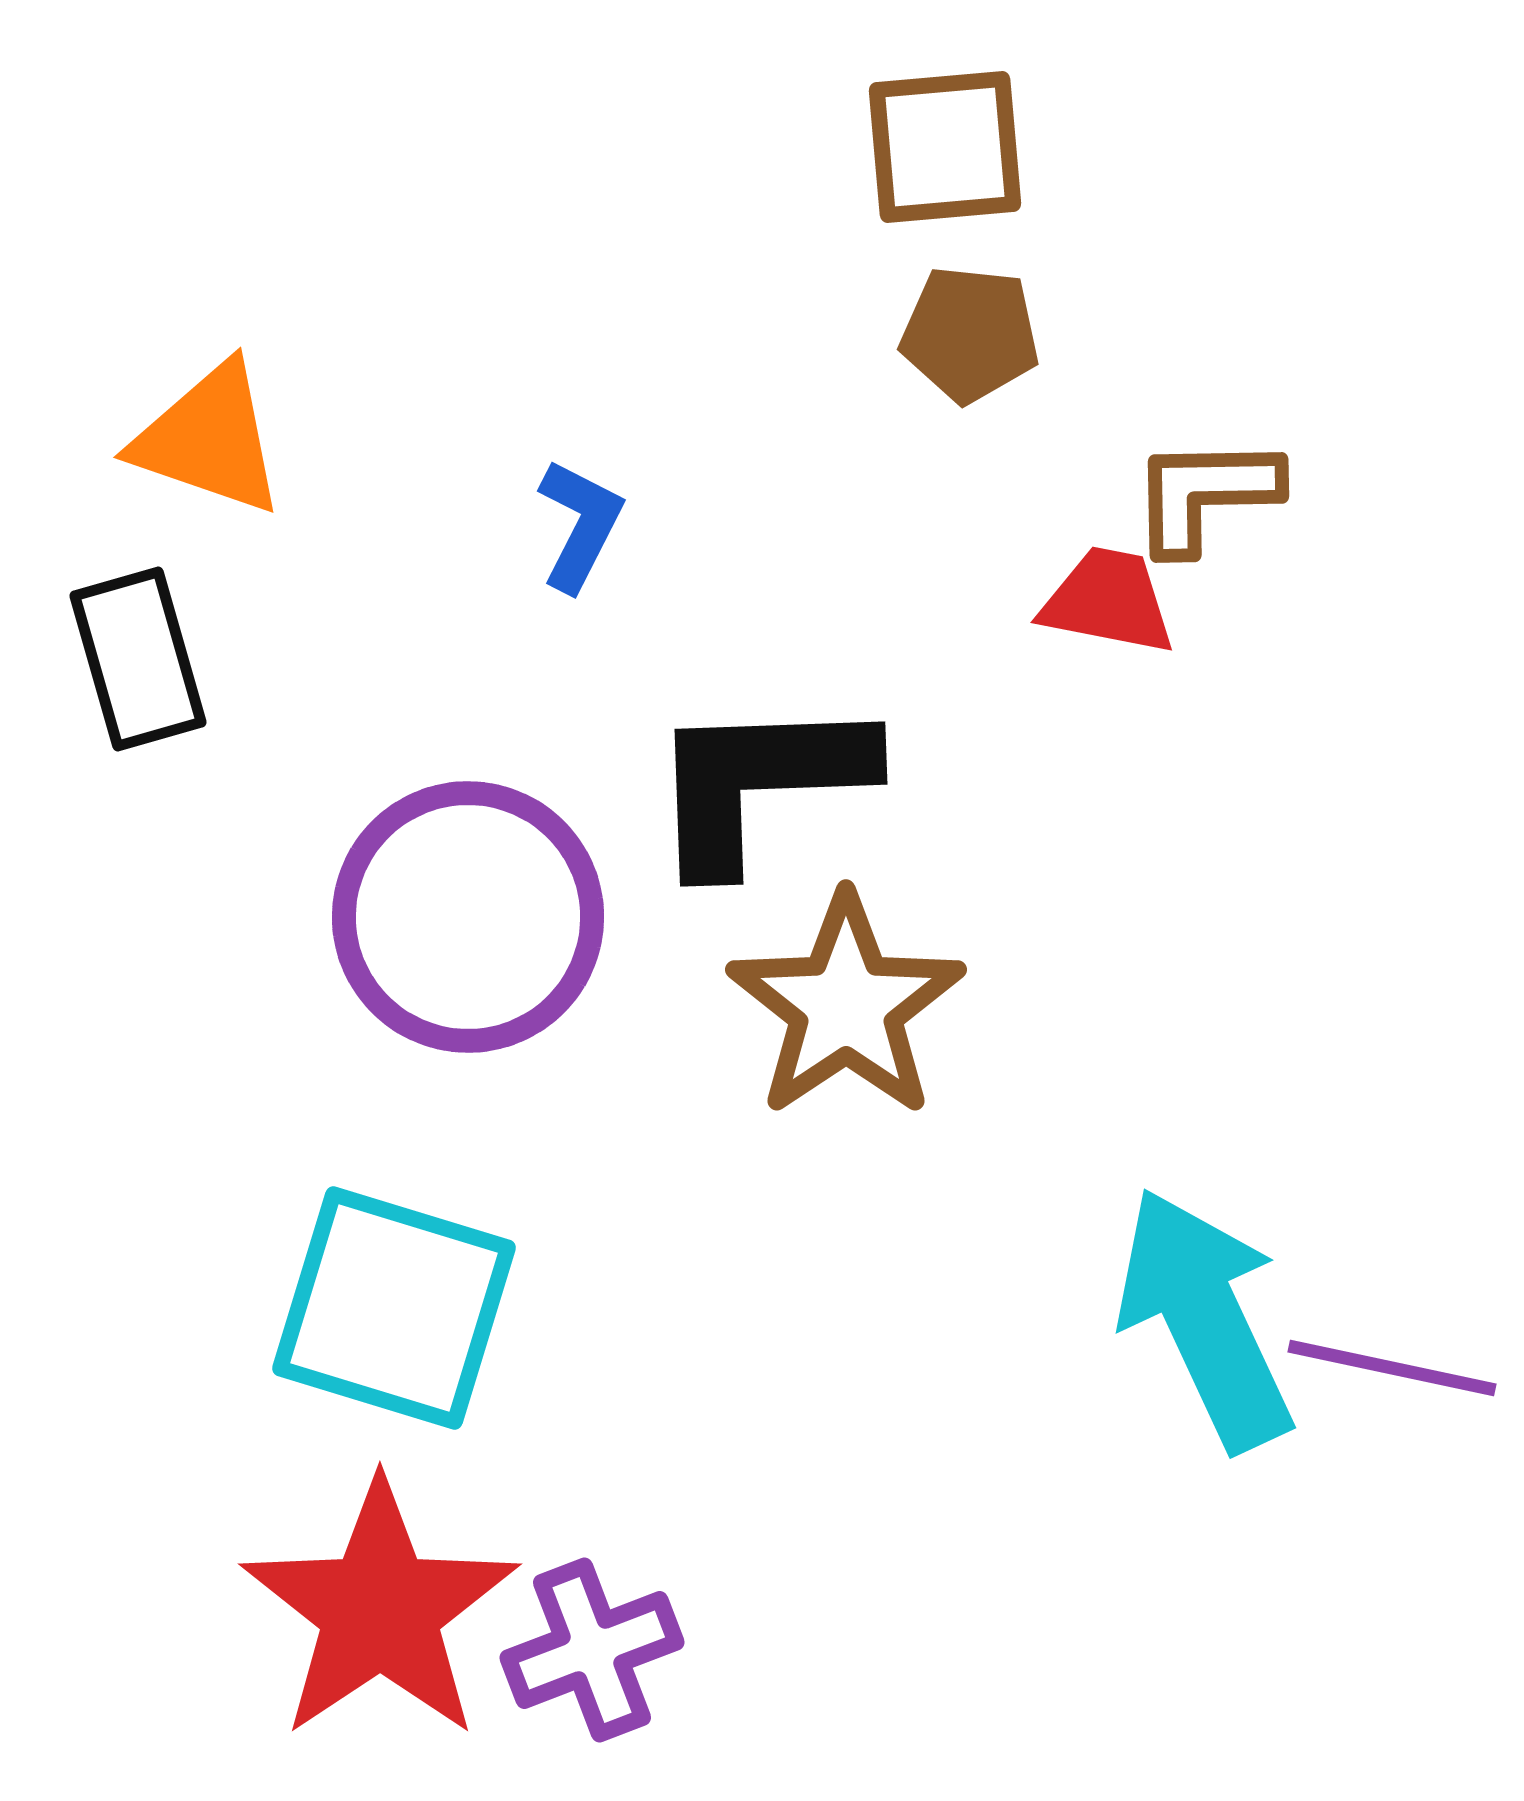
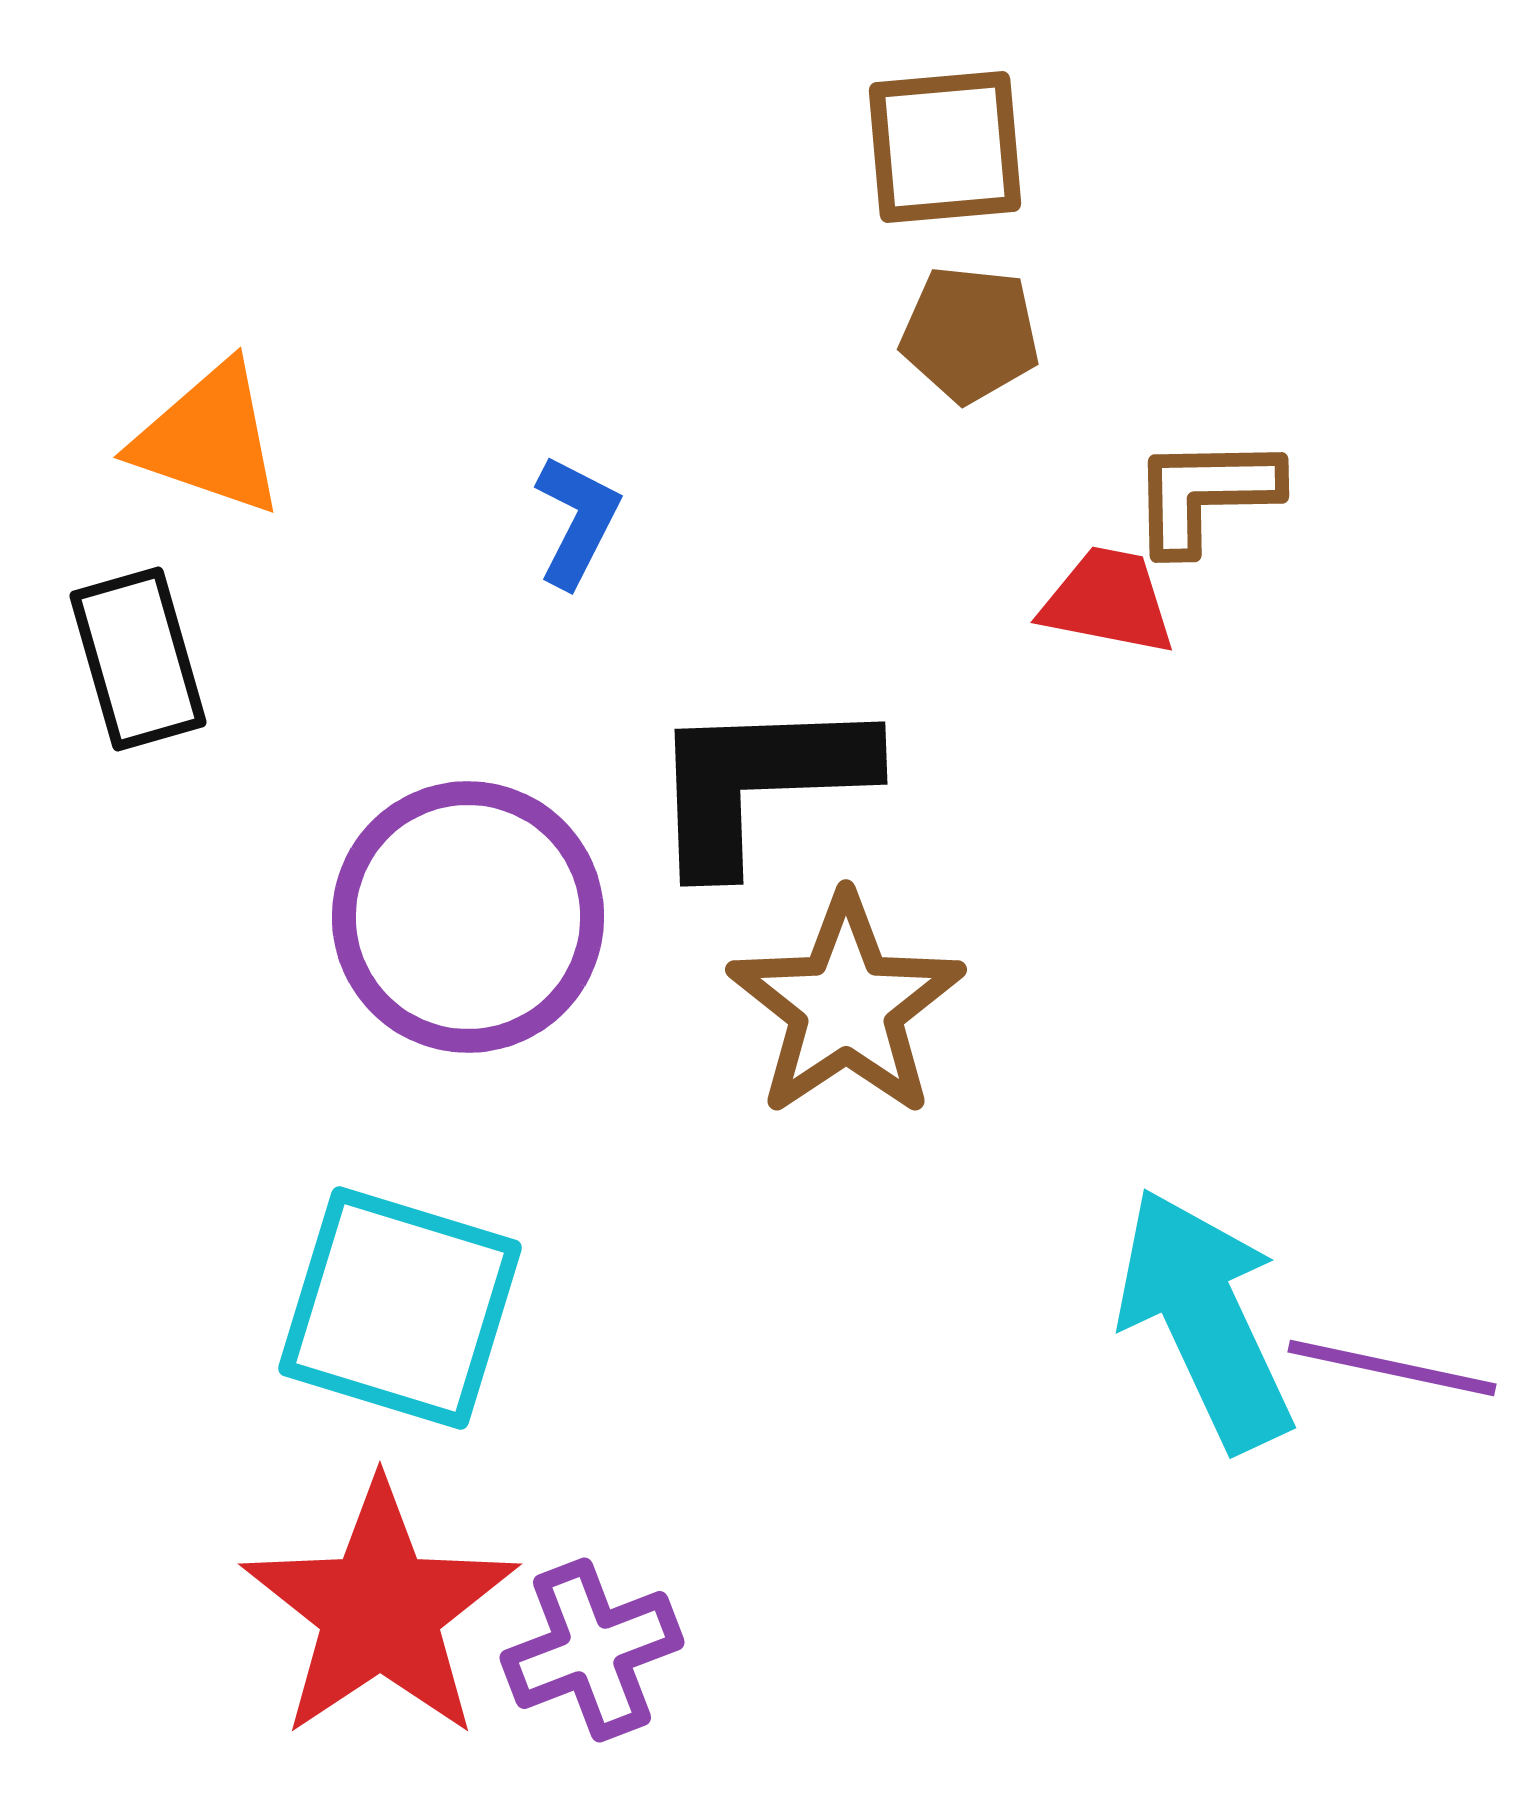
blue L-shape: moved 3 px left, 4 px up
cyan square: moved 6 px right
